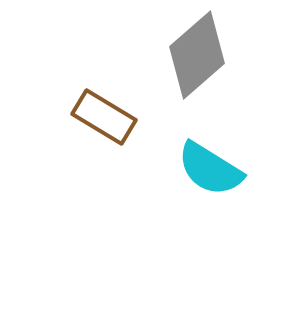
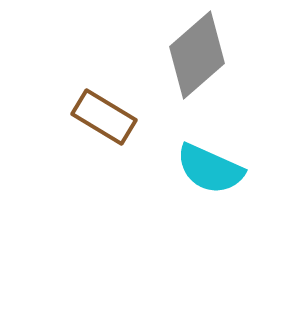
cyan semicircle: rotated 8 degrees counterclockwise
